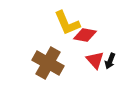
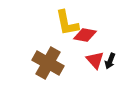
yellow L-shape: rotated 12 degrees clockwise
